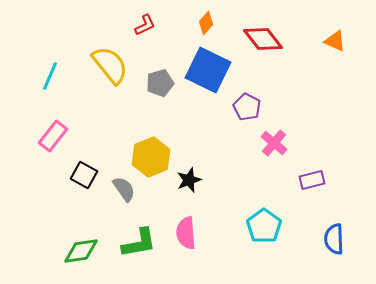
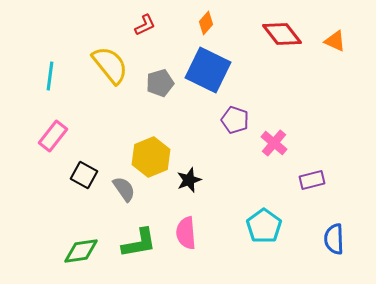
red diamond: moved 19 px right, 5 px up
cyan line: rotated 16 degrees counterclockwise
purple pentagon: moved 12 px left, 13 px down; rotated 8 degrees counterclockwise
